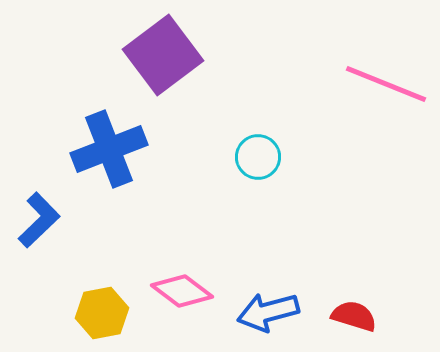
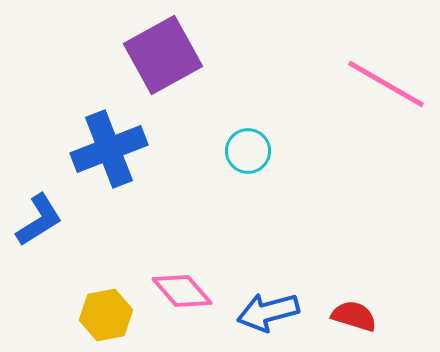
purple square: rotated 8 degrees clockwise
pink line: rotated 8 degrees clockwise
cyan circle: moved 10 px left, 6 px up
blue L-shape: rotated 12 degrees clockwise
pink diamond: rotated 12 degrees clockwise
yellow hexagon: moved 4 px right, 2 px down
